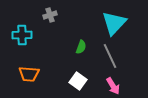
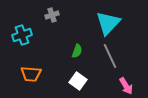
gray cross: moved 2 px right
cyan triangle: moved 6 px left
cyan cross: rotated 18 degrees counterclockwise
green semicircle: moved 4 px left, 4 px down
orange trapezoid: moved 2 px right
pink arrow: moved 13 px right
